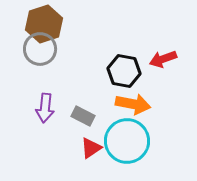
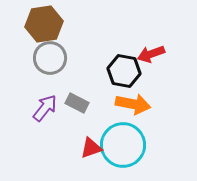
brown hexagon: rotated 9 degrees clockwise
gray circle: moved 10 px right, 9 px down
red arrow: moved 12 px left, 5 px up
purple arrow: rotated 148 degrees counterclockwise
gray rectangle: moved 6 px left, 13 px up
cyan circle: moved 4 px left, 4 px down
red triangle: rotated 15 degrees clockwise
